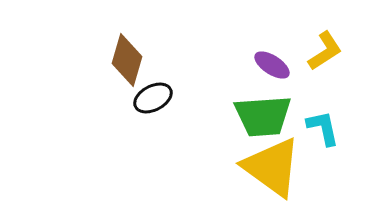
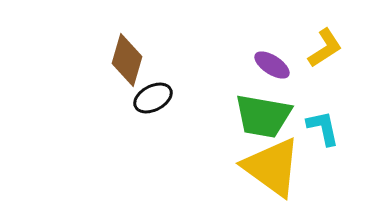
yellow L-shape: moved 3 px up
green trapezoid: rotated 14 degrees clockwise
